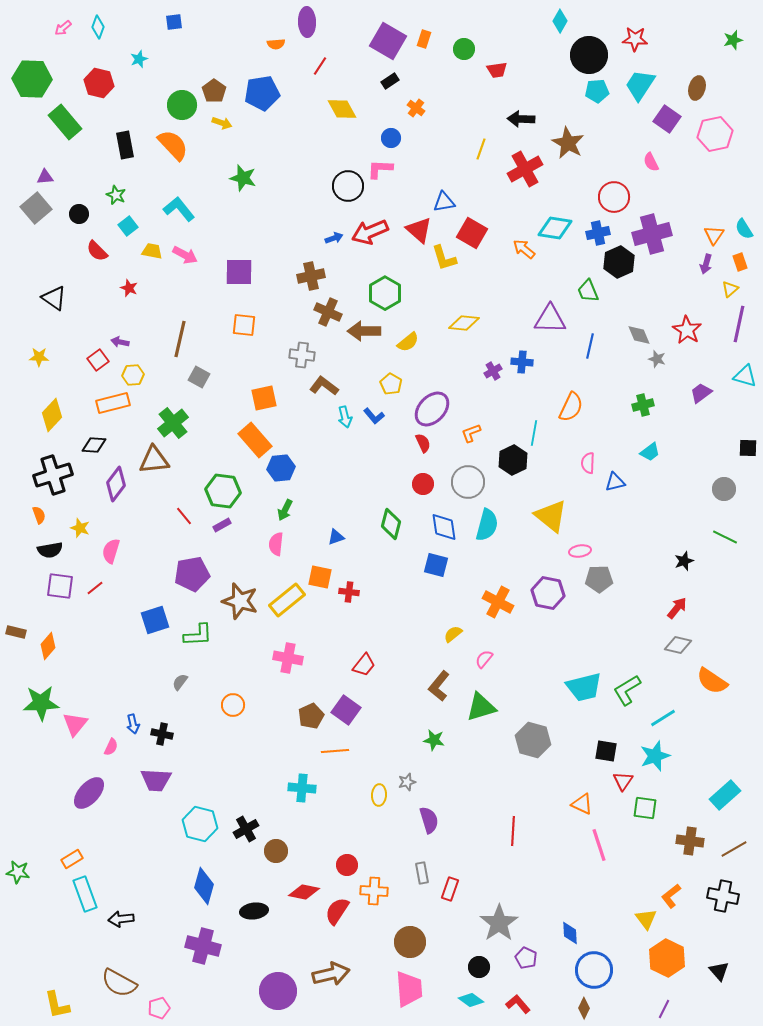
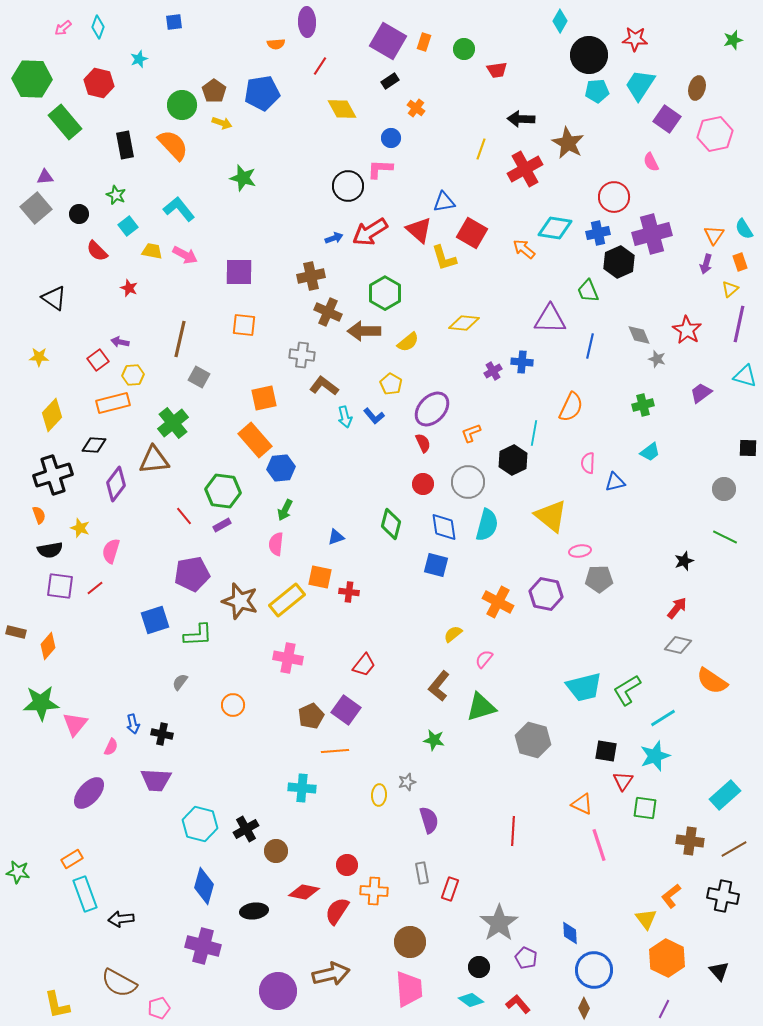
orange rectangle at (424, 39): moved 3 px down
red arrow at (370, 232): rotated 9 degrees counterclockwise
purple hexagon at (548, 593): moved 2 px left, 1 px down
